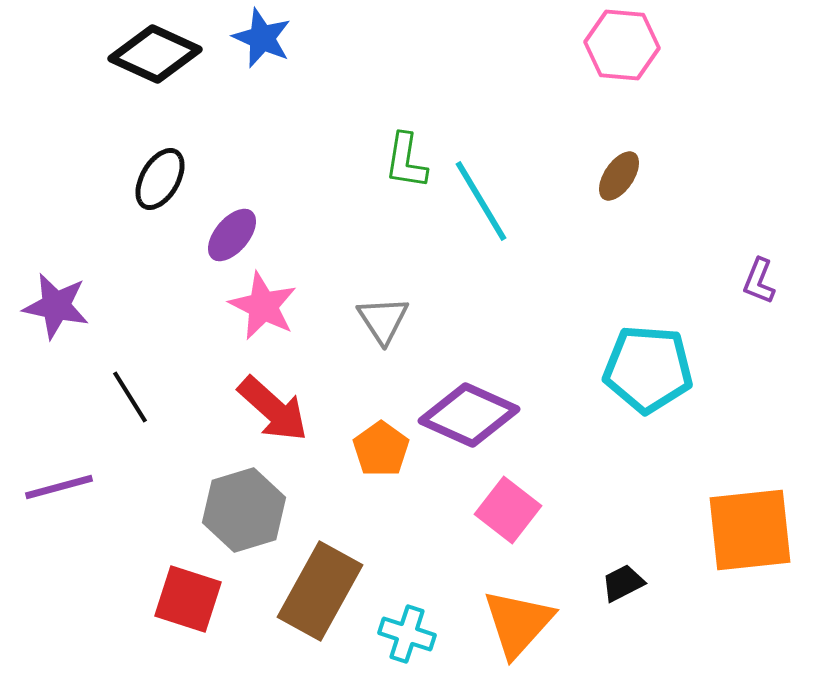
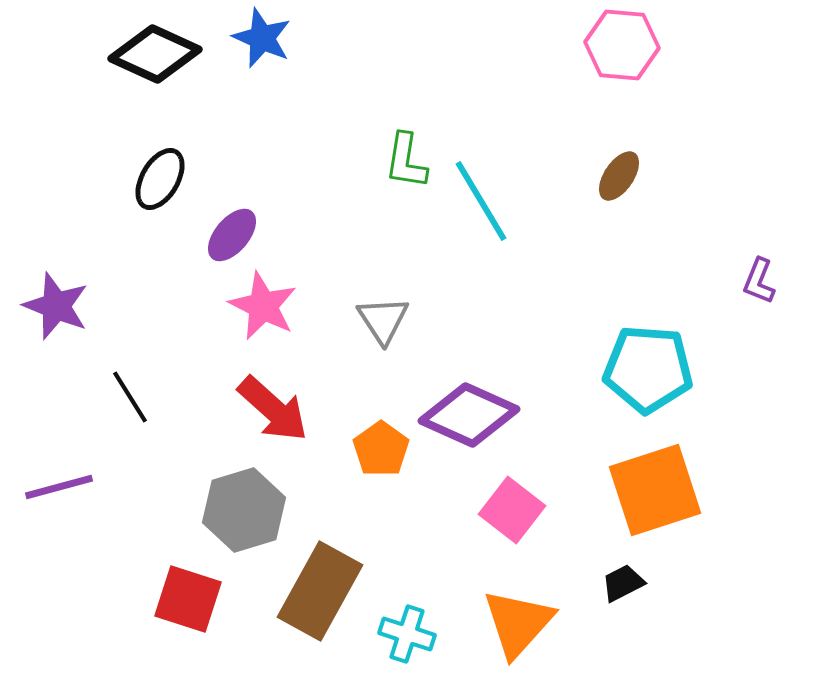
purple star: rotated 10 degrees clockwise
pink square: moved 4 px right
orange square: moved 95 px left, 40 px up; rotated 12 degrees counterclockwise
